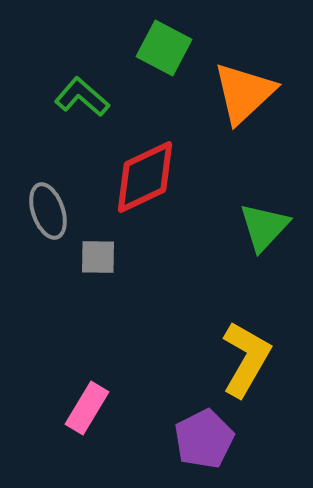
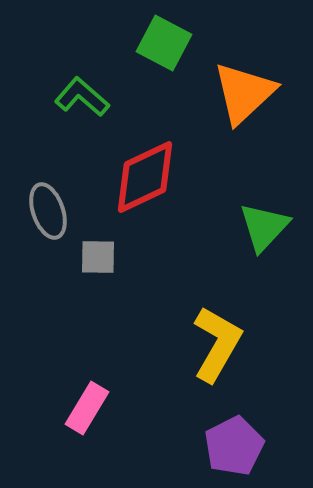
green square: moved 5 px up
yellow L-shape: moved 29 px left, 15 px up
purple pentagon: moved 30 px right, 7 px down
